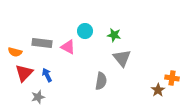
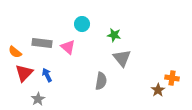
cyan circle: moved 3 px left, 7 px up
pink triangle: rotated 14 degrees clockwise
orange semicircle: rotated 24 degrees clockwise
gray star: moved 2 px down; rotated 16 degrees counterclockwise
